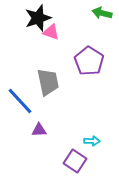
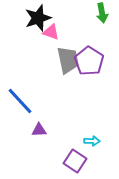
green arrow: rotated 114 degrees counterclockwise
gray trapezoid: moved 20 px right, 22 px up
